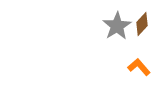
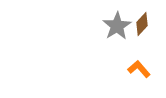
orange L-shape: moved 2 px down
